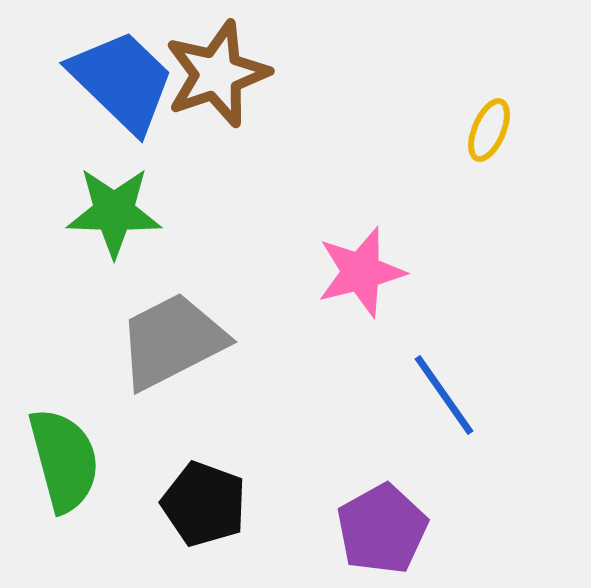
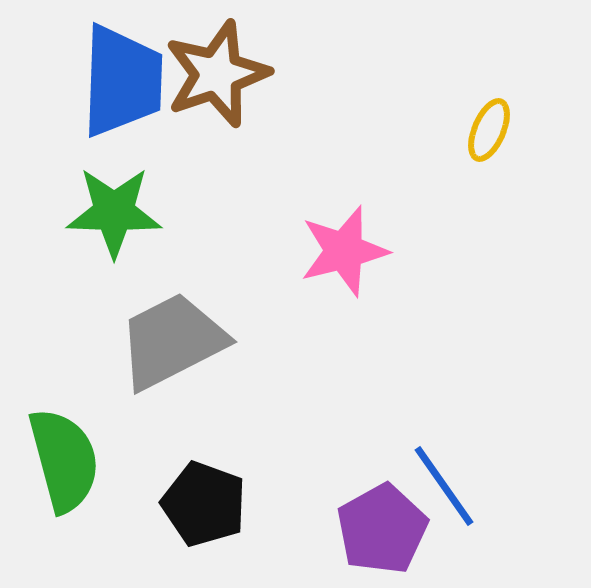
blue trapezoid: rotated 48 degrees clockwise
pink star: moved 17 px left, 21 px up
blue line: moved 91 px down
